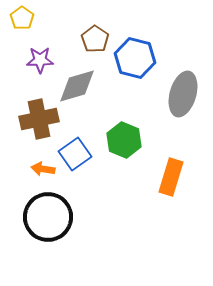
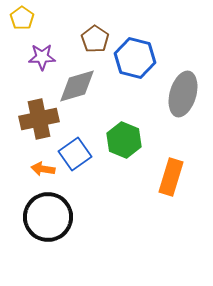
purple star: moved 2 px right, 3 px up
